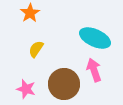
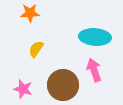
orange star: rotated 30 degrees clockwise
cyan ellipse: moved 1 px up; rotated 20 degrees counterclockwise
brown circle: moved 1 px left, 1 px down
pink star: moved 3 px left
